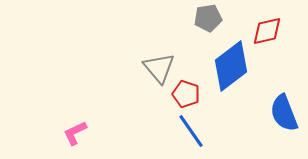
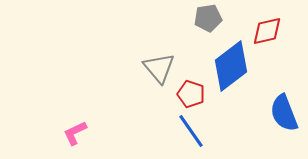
red pentagon: moved 5 px right
